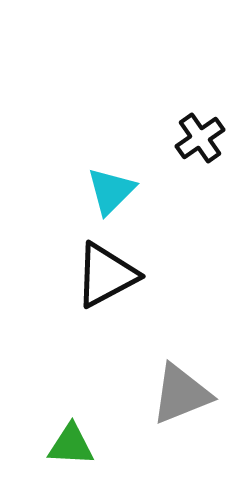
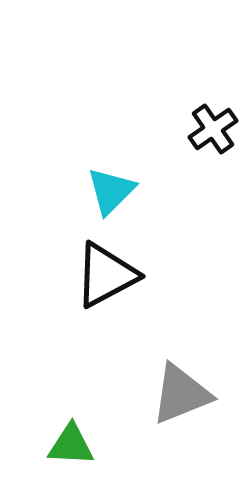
black cross: moved 13 px right, 9 px up
